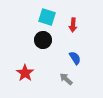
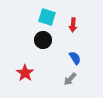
gray arrow: moved 4 px right; rotated 88 degrees counterclockwise
